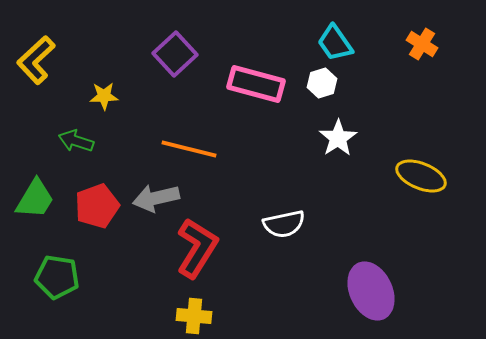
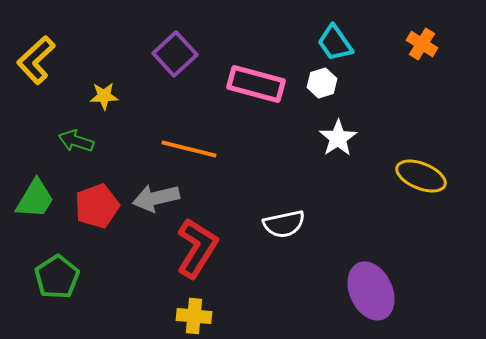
green pentagon: rotated 30 degrees clockwise
